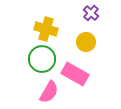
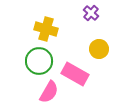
yellow circle: moved 13 px right, 7 px down
green circle: moved 3 px left, 2 px down
